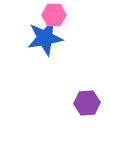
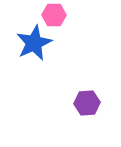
blue star: moved 11 px left, 5 px down; rotated 15 degrees counterclockwise
